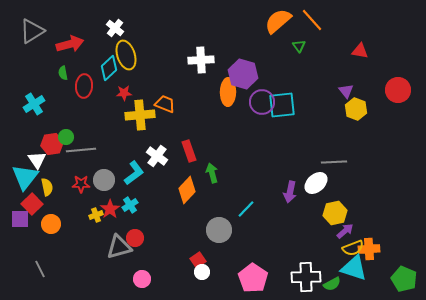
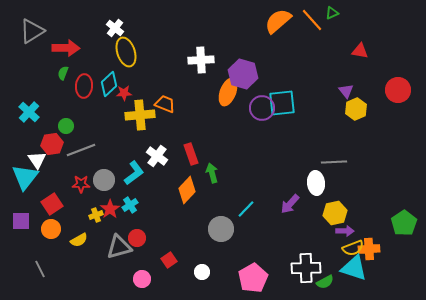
red arrow at (70, 44): moved 4 px left, 4 px down; rotated 16 degrees clockwise
green triangle at (299, 46): moved 33 px right, 33 px up; rotated 40 degrees clockwise
yellow ellipse at (126, 55): moved 3 px up
cyan diamond at (109, 68): moved 16 px down
green semicircle at (63, 73): rotated 32 degrees clockwise
orange ellipse at (228, 92): rotated 20 degrees clockwise
purple circle at (262, 102): moved 6 px down
cyan cross at (34, 104): moved 5 px left, 8 px down; rotated 15 degrees counterclockwise
cyan square at (282, 105): moved 2 px up
yellow hexagon at (356, 109): rotated 15 degrees clockwise
green circle at (66, 137): moved 11 px up
gray line at (81, 150): rotated 16 degrees counterclockwise
red rectangle at (189, 151): moved 2 px right, 3 px down
white ellipse at (316, 183): rotated 55 degrees counterclockwise
yellow semicircle at (47, 187): moved 32 px right, 53 px down; rotated 72 degrees clockwise
purple arrow at (290, 192): moved 12 px down; rotated 30 degrees clockwise
red square at (32, 204): moved 20 px right; rotated 10 degrees clockwise
purple square at (20, 219): moved 1 px right, 2 px down
orange circle at (51, 224): moved 5 px down
gray circle at (219, 230): moved 2 px right, 1 px up
purple arrow at (345, 231): rotated 42 degrees clockwise
red circle at (135, 238): moved 2 px right
red square at (198, 260): moved 29 px left
white cross at (306, 277): moved 9 px up
pink pentagon at (253, 278): rotated 8 degrees clockwise
green pentagon at (404, 279): moved 56 px up; rotated 15 degrees clockwise
green semicircle at (332, 284): moved 7 px left, 2 px up
